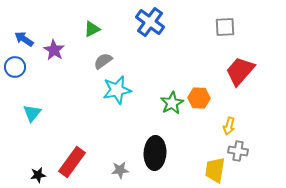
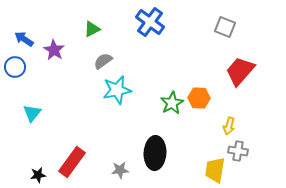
gray square: rotated 25 degrees clockwise
